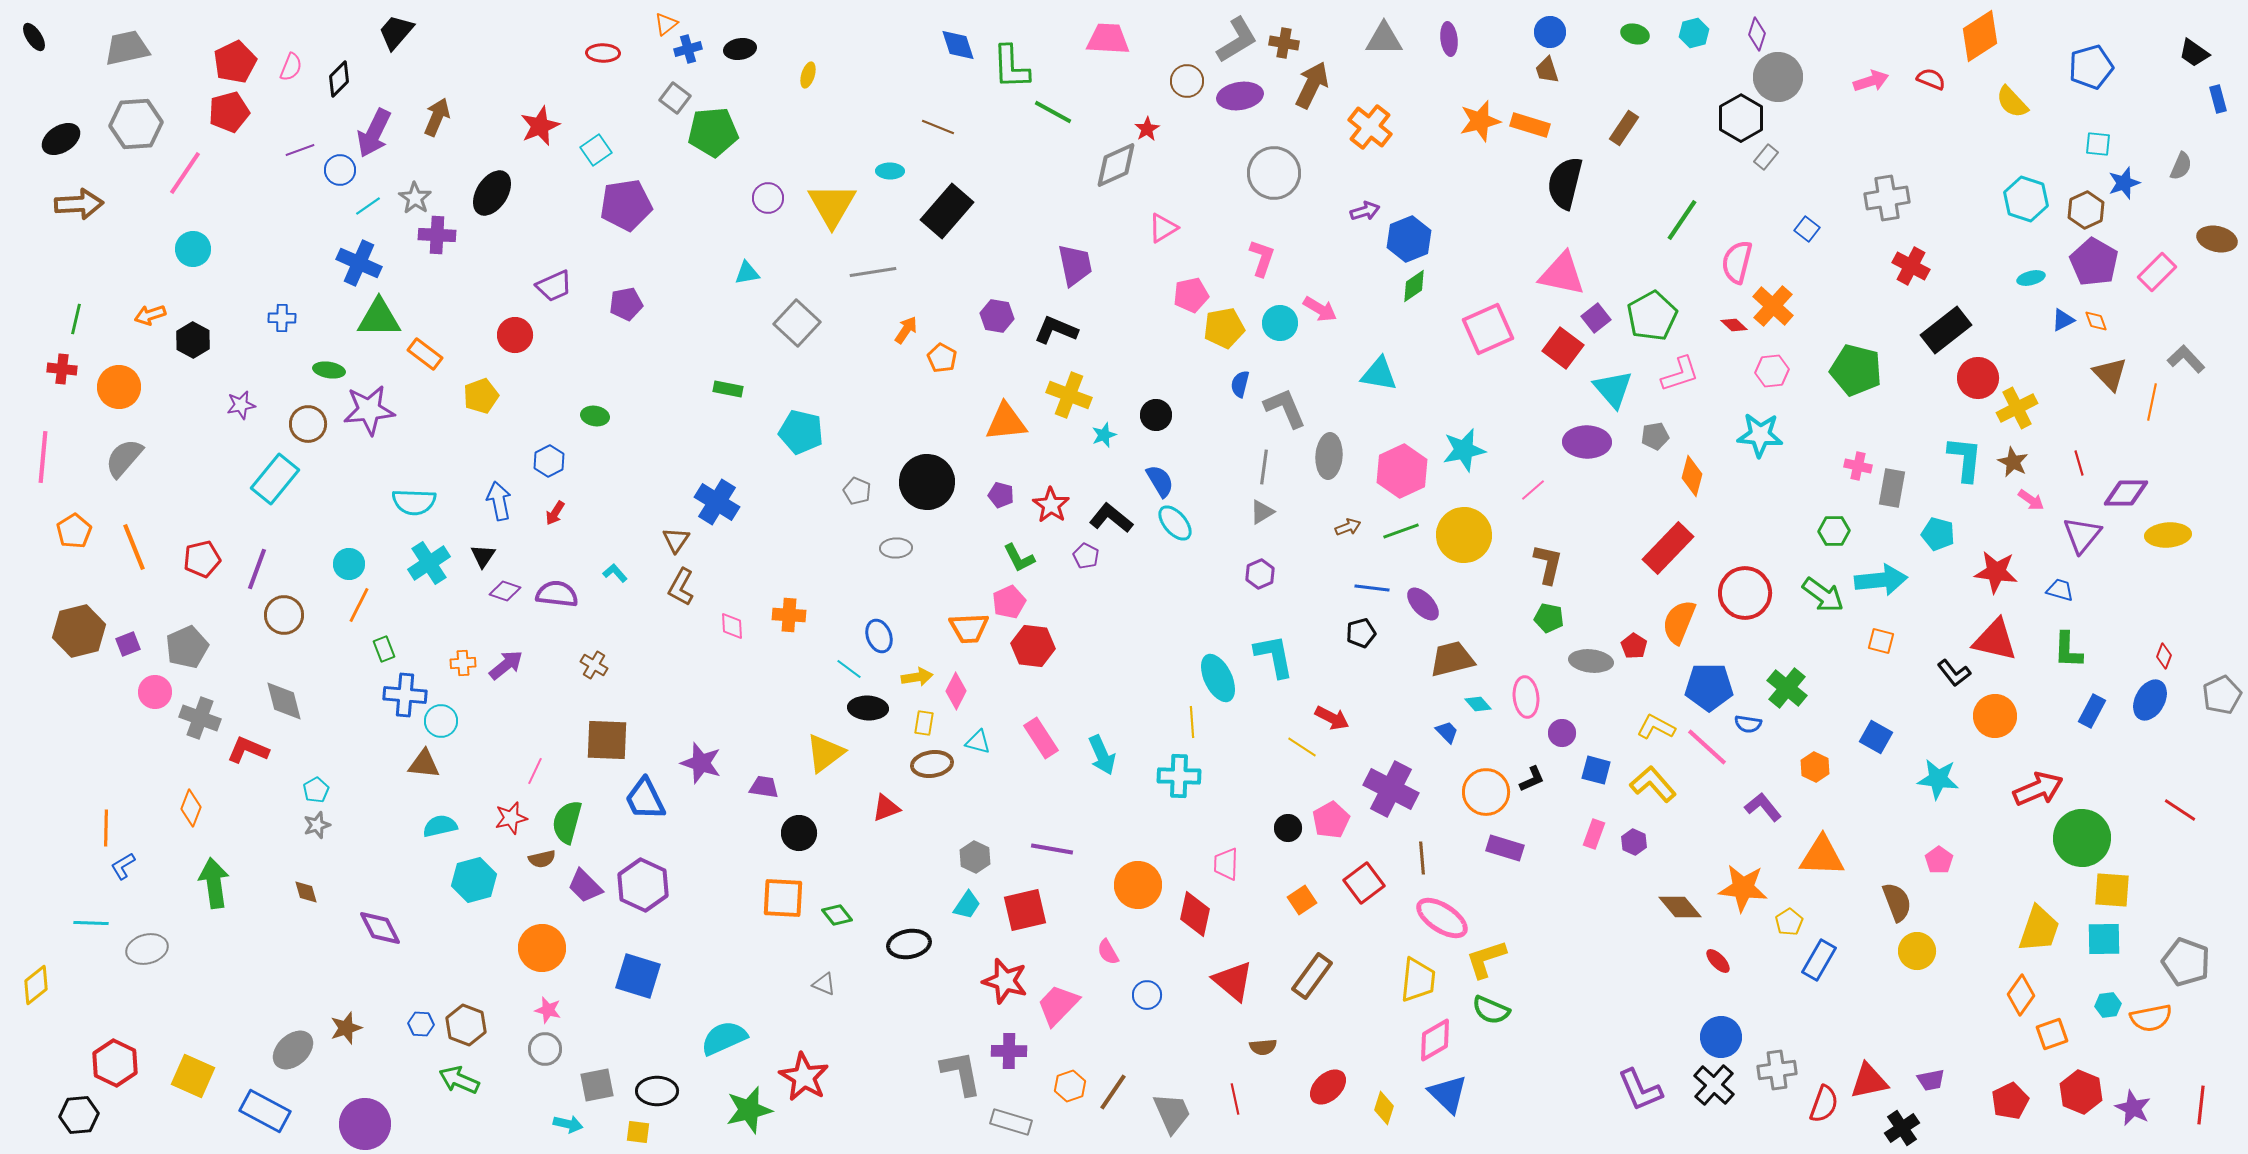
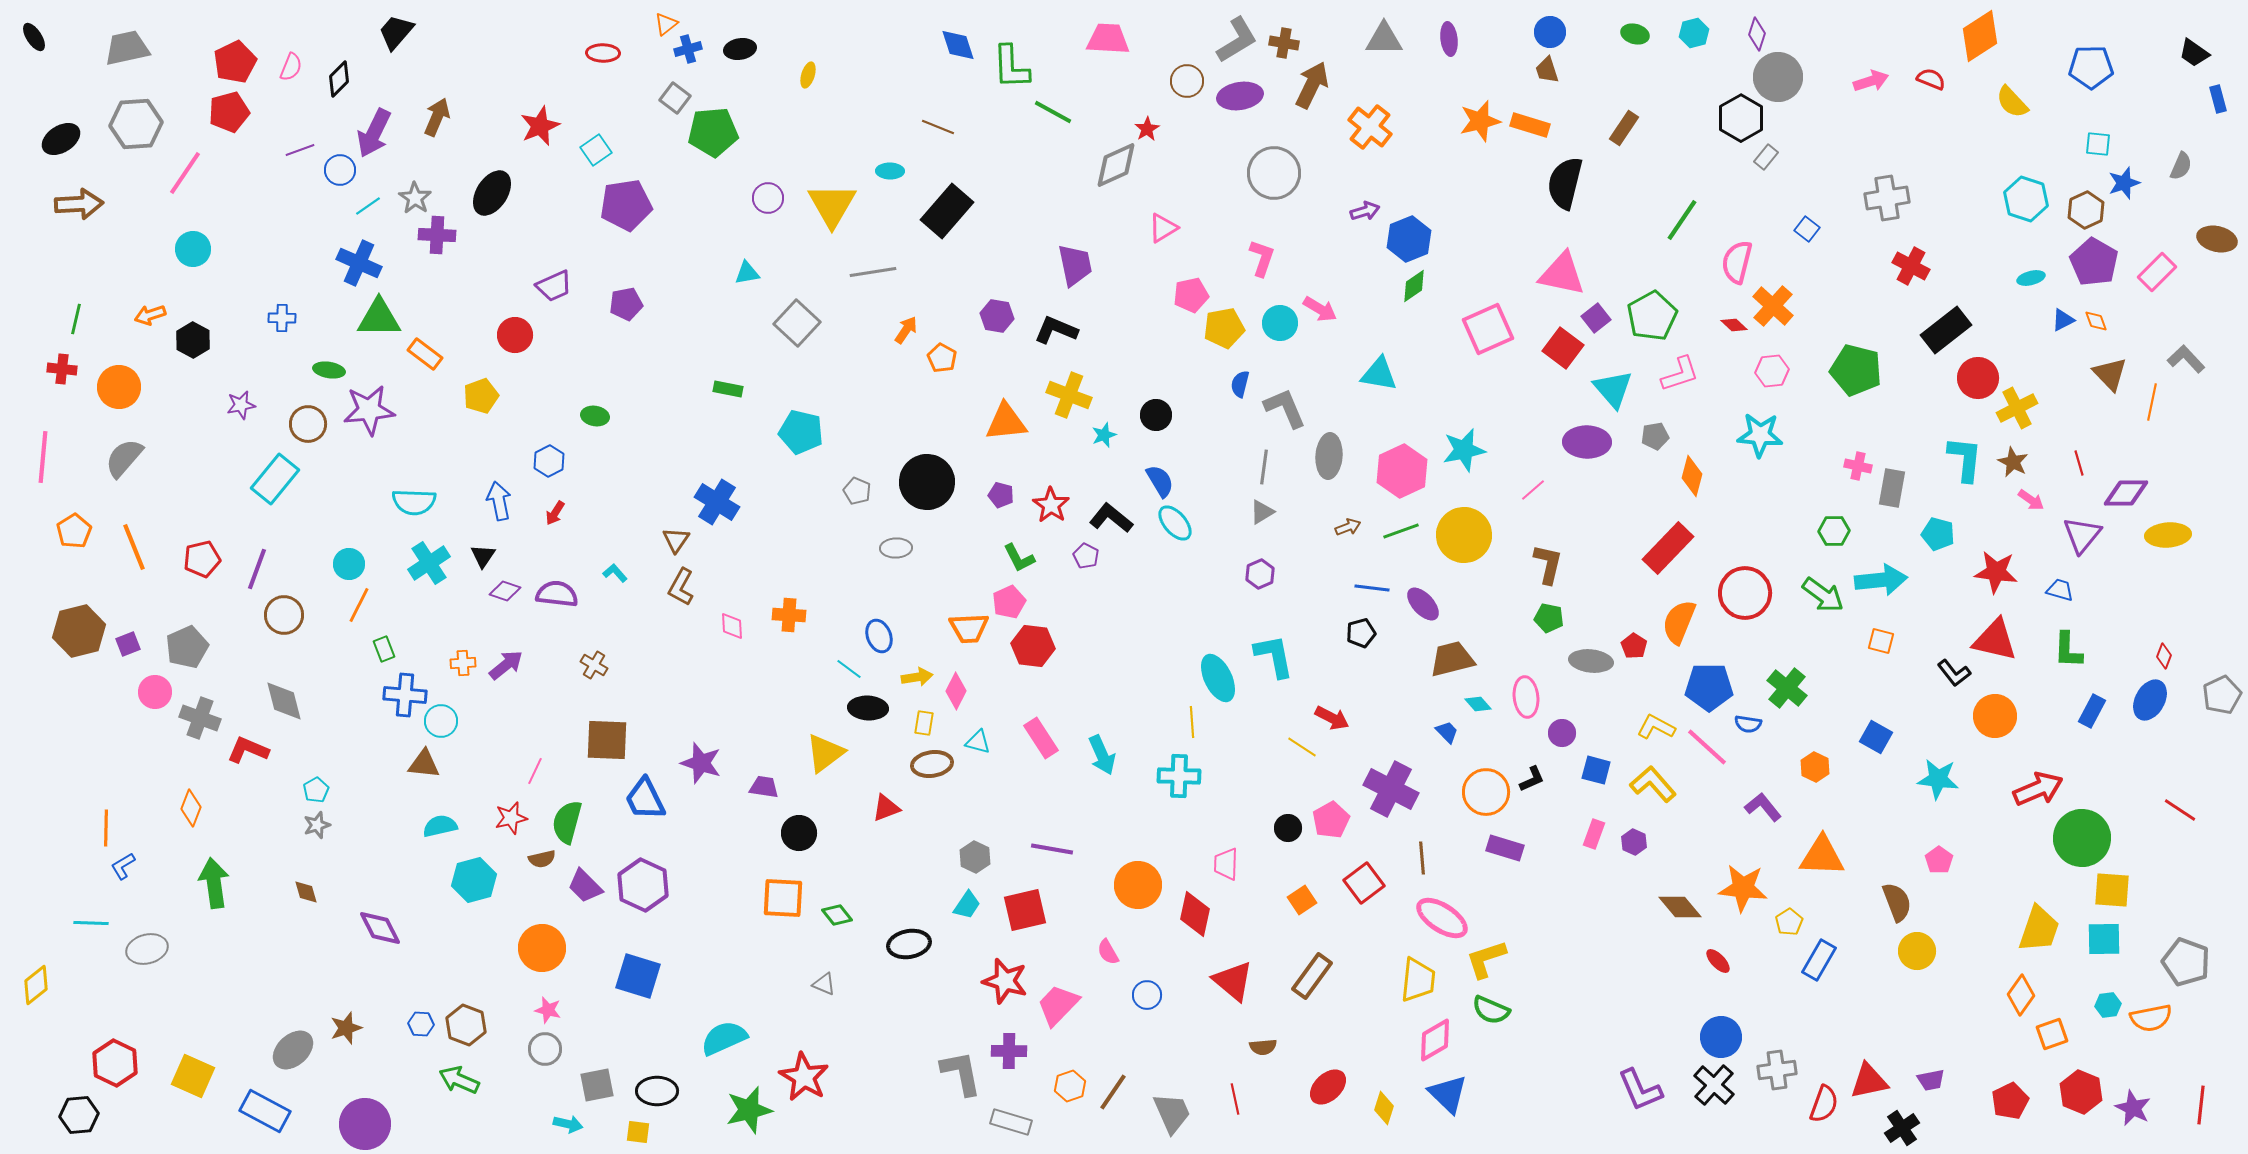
blue pentagon at (2091, 67): rotated 15 degrees clockwise
